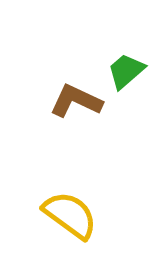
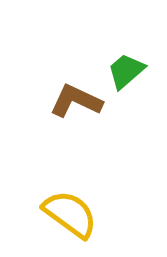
yellow semicircle: moved 1 px up
